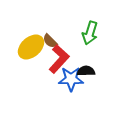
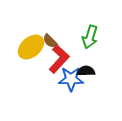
green arrow: moved 4 px down
